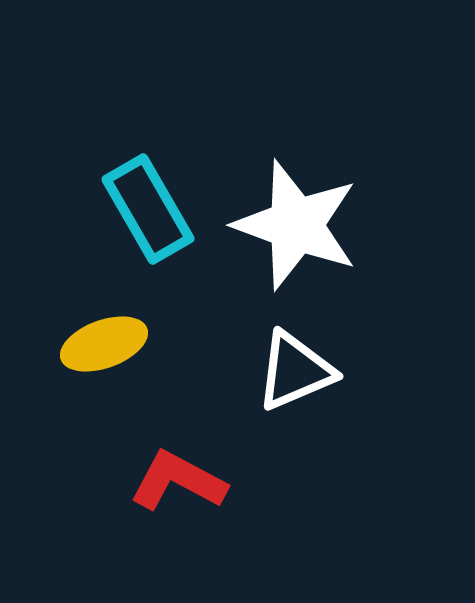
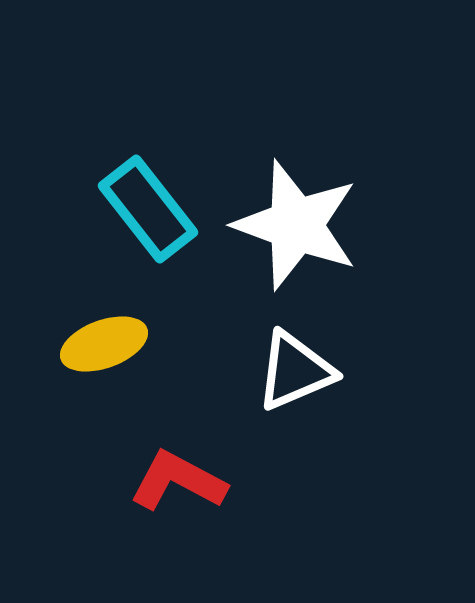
cyan rectangle: rotated 8 degrees counterclockwise
